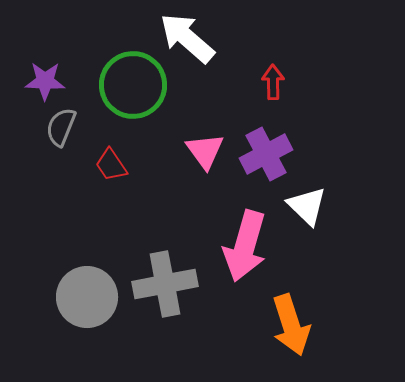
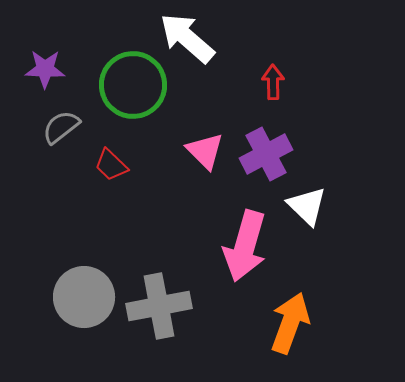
purple star: moved 12 px up
gray semicircle: rotated 30 degrees clockwise
pink triangle: rotated 9 degrees counterclockwise
red trapezoid: rotated 12 degrees counterclockwise
gray cross: moved 6 px left, 22 px down
gray circle: moved 3 px left
orange arrow: moved 1 px left, 2 px up; rotated 142 degrees counterclockwise
